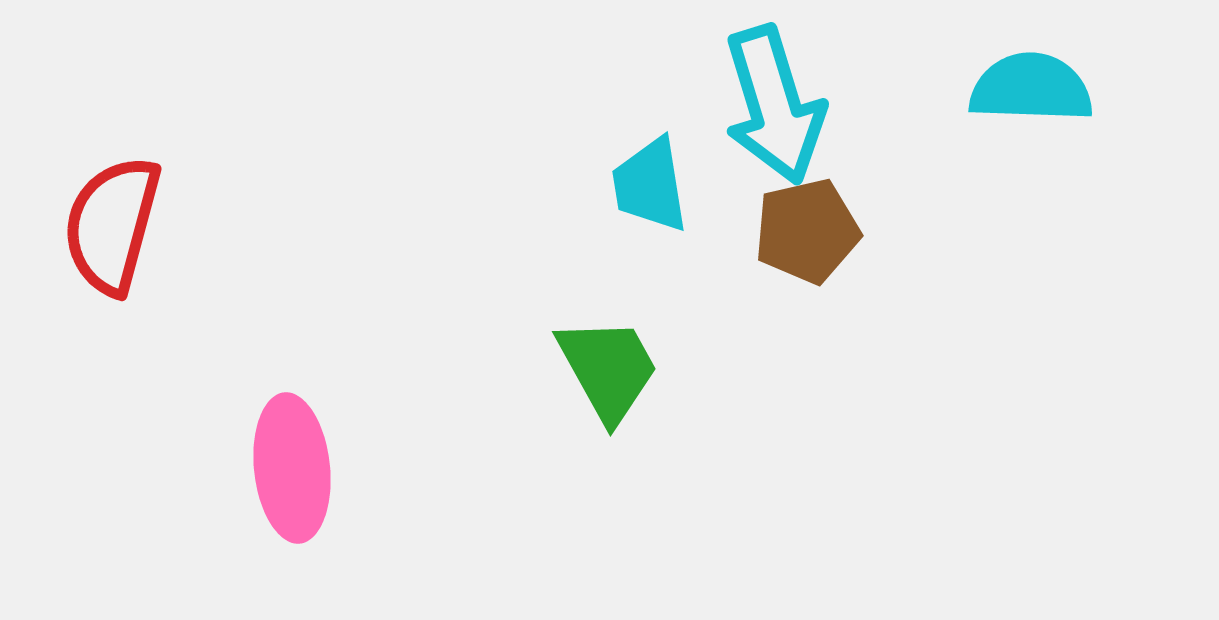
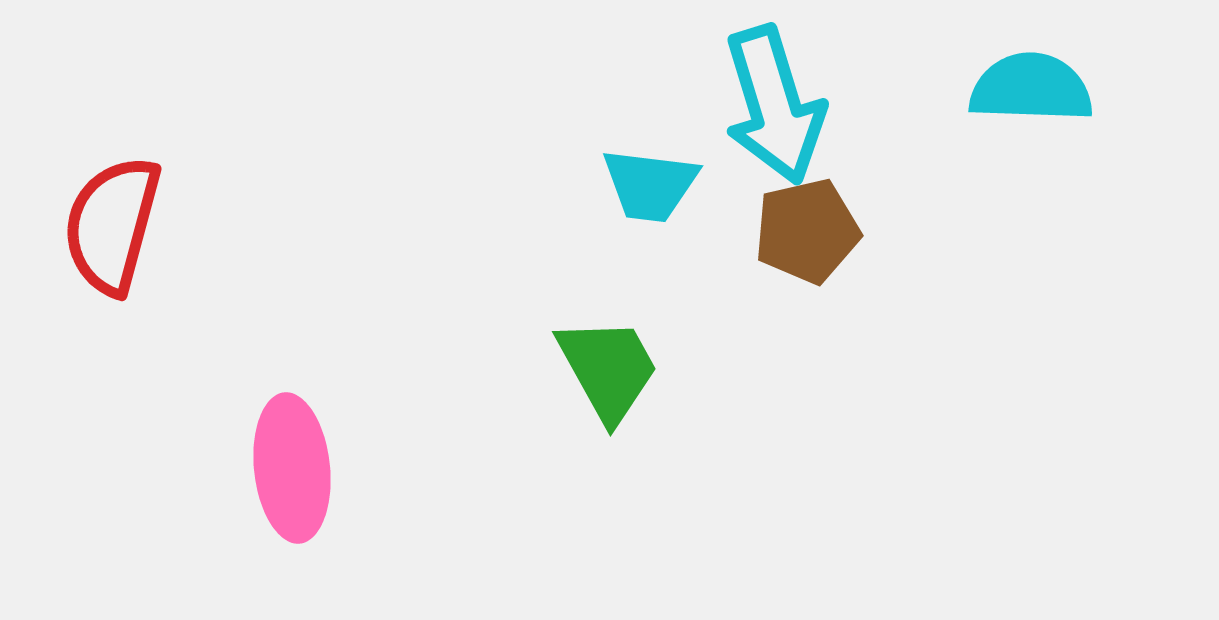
cyan trapezoid: rotated 74 degrees counterclockwise
